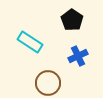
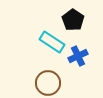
black pentagon: moved 1 px right
cyan rectangle: moved 22 px right
